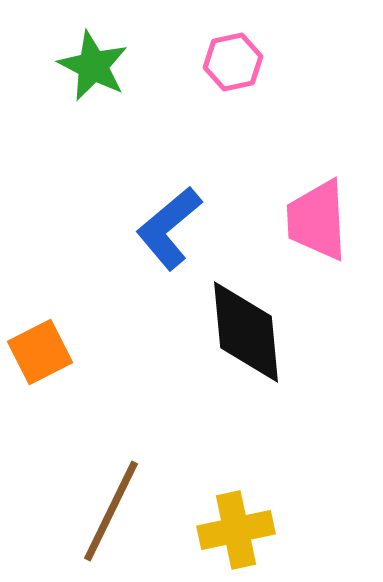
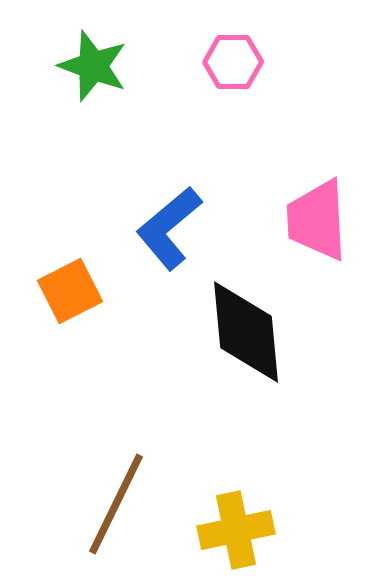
pink hexagon: rotated 12 degrees clockwise
green star: rotated 6 degrees counterclockwise
orange square: moved 30 px right, 61 px up
brown line: moved 5 px right, 7 px up
